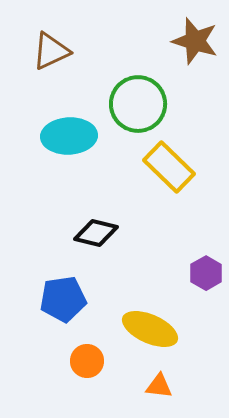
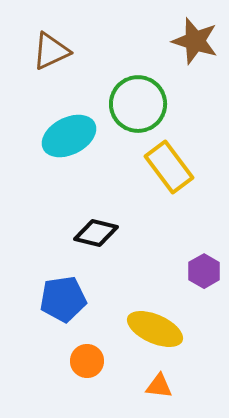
cyan ellipse: rotated 24 degrees counterclockwise
yellow rectangle: rotated 9 degrees clockwise
purple hexagon: moved 2 px left, 2 px up
yellow ellipse: moved 5 px right
